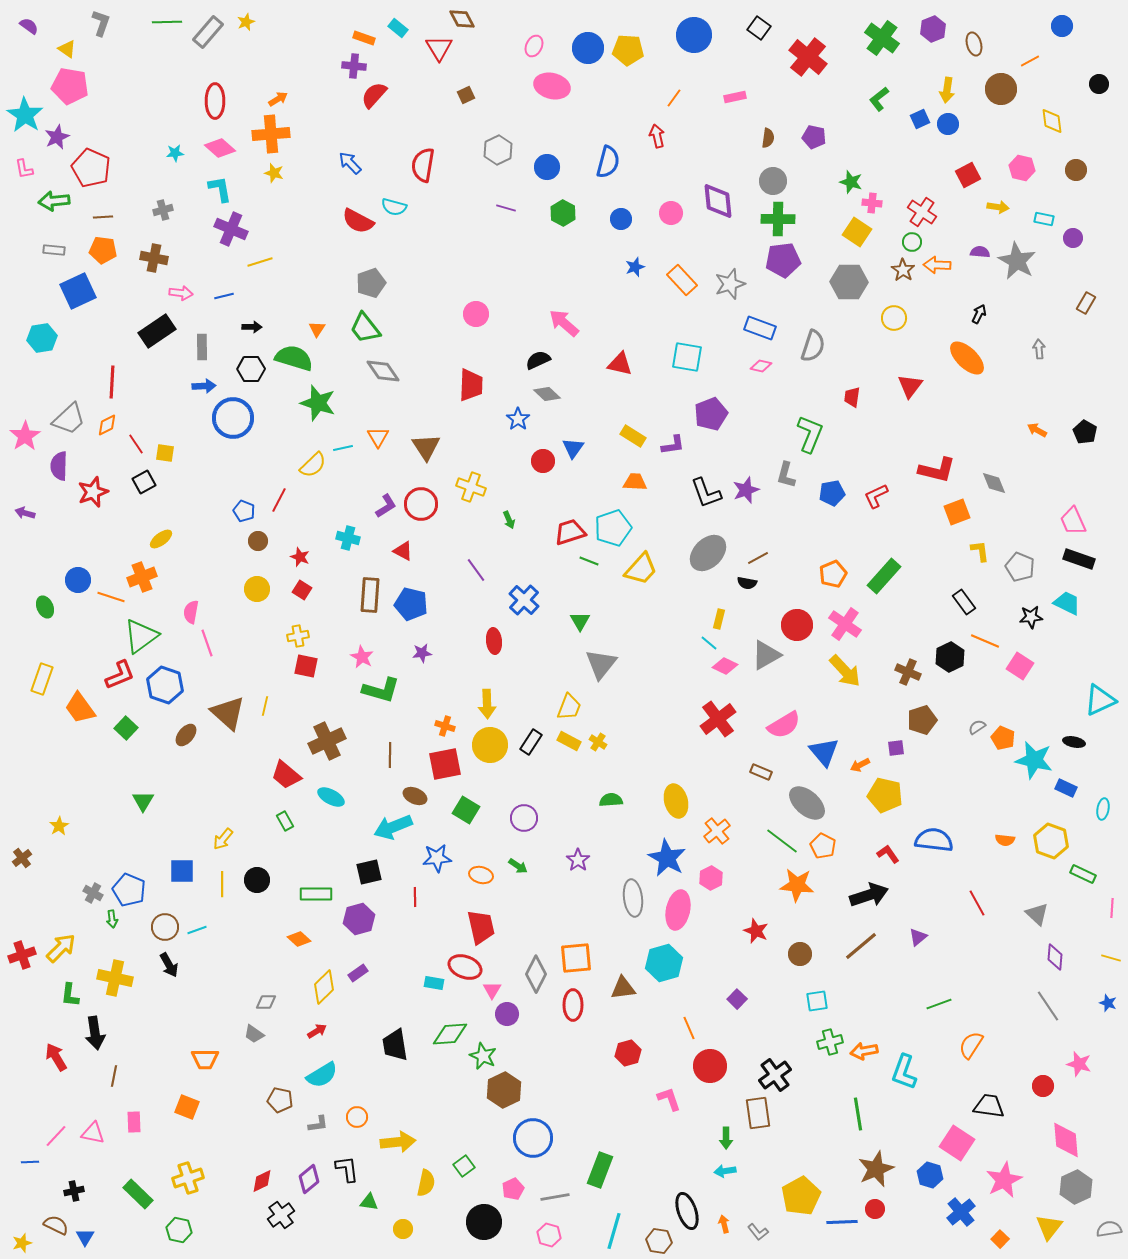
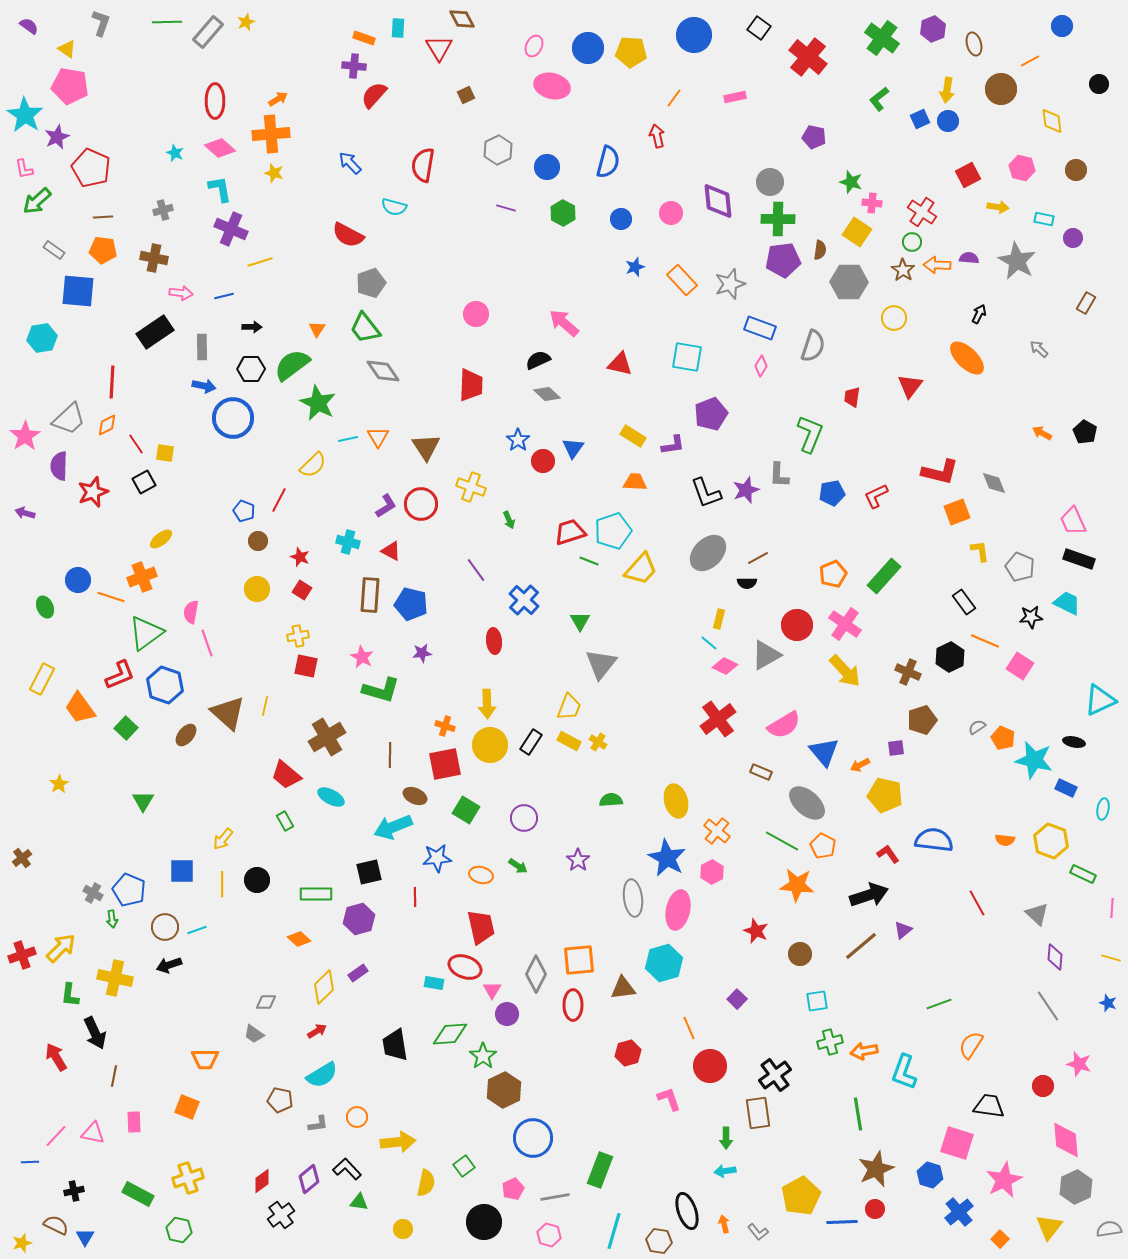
cyan rectangle at (398, 28): rotated 54 degrees clockwise
yellow pentagon at (628, 50): moved 3 px right, 2 px down
blue circle at (948, 124): moved 3 px up
brown semicircle at (768, 138): moved 52 px right, 112 px down
cyan star at (175, 153): rotated 30 degrees clockwise
gray circle at (773, 181): moved 3 px left, 1 px down
green arrow at (54, 201): moved 17 px left; rotated 36 degrees counterclockwise
red semicircle at (358, 221): moved 10 px left, 14 px down
gray rectangle at (54, 250): rotated 30 degrees clockwise
purple semicircle at (980, 252): moved 11 px left, 6 px down
blue square at (78, 291): rotated 30 degrees clockwise
black rectangle at (157, 331): moved 2 px left, 1 px down
gray arrow at (1039, 349): rotated 42 degrees counterclockwise
green semicircle at (294, 358): moved 2 px left, 7 px down; rotated 54 degrees counterclockwise
pink diamond at (761, 366): rotated 70 degrees counterclockwise
blue arrow at (204, 386): rotated 15 degrees clockwise
green star at (318, 403): rotated 9 degrees clockwise
blue star at (518, 419): moved 21 px down
orange arrow at (1037, 430): moved 5 px right, 3 px down
cyan line at (343, 448): moved 5 px right, 9 px up
red L-shape at (937, 470): moved 3 px right, 2 px down
gray L-shape at (786, 475): moved 7 px left; rotated 12 degrees counterclockwise
cyan pentagon at (613, 528): moved 3 px down
cyan cross at (348, 538): moved 4 px down
red triangle at (403, 551): moved 12 px left
black semicircle at (747, 583): rotated 12 degrees counterclockwise
green triangle at (141, 636): moved 5 px right, 3 px up
yellow rectangle at (42, 679): rotated 8 degrees clockwise
brown cross at (327, 741): moved 4 px up; rotated 6 degrees counterclockwise
yellow star at (59, 826): moved 42 px up
orange cross at (717, 831): rotated 12 degrees counterclockwise
green line at (782, 841): rotated 8 degrees counterclockwise
pink hexagon at (711, 878): moved 1 px right, 6 px up
purple triangle at (918, 937): moved 15 px left, 7 px up
orange square at (576, 958): moved 3 px right, 2 px down
black arrow at (169, 965): rotated 100 degrees clockwise
black arrow at (95, 1033): rotated 16 degrees counterclockwise
green star at (483, 1056): rotated 12 degrees clockwise
pink square at (957, 1143): rotated 16 degrees counterclockwise
black L-shape at (347, 1169): rotated 36 degrees counterclockwise
red diamond at (262, 1181): rotated 10 degrees counterclockwise
green rectangle at (138, 1194): rotated 16 degrees counterclockwise
green triangle at (369, 1202): moved 10 px left
blue cross at (961, 1212): moved 2 px left
